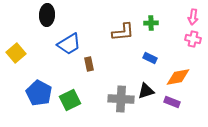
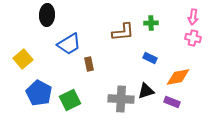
pink cross: moved 1 px up
yellow square: moved 7 px right, 6 px down
